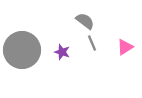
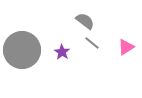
gray line: rotated 28 degrees counterclockwise
pink triangle: moved 1 px right
purple star: rotated 14 degrees clockwise
